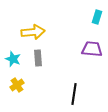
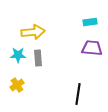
cyan rectangle: moved 7 px left, 5 px down; rotated 64 degrees clockwise
purple trapezoid: moved 1 px up
cyan star: moved 5 px right, 4 px up; rotated 21 degrees counterclockwise
black line: moved 4 px right
